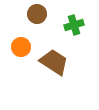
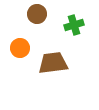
orange circle: moved 1 px left, 1 px down
brown trapezoid: moved 1 px left, 1 px down; rotated 40 degrees counterclockwise
